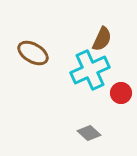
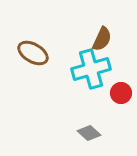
cyan cross: moved 1 px right, 1 px up; rotated 9 degrees clockwise
